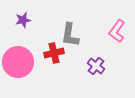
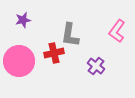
pink circle: moved 1 px right, 1 px up
